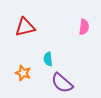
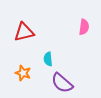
red triangle: moved 1 px left, 5 px down
